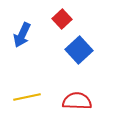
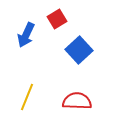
red square: moved 5 px left; rotated 12 degrees clockwise
blue arrow: moved 4 px right
yellow line: rotated 56 degrees counterclockwise
